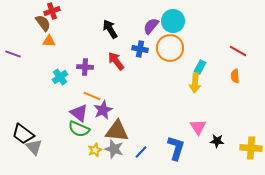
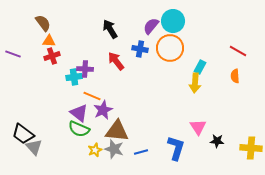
red cross: moved 45 px down
purple cross: moved 2 px down
cyan cross: moved 14 px right; rotated 28 degrees clockwise
blue line: rotated 32 degrees clockwise
